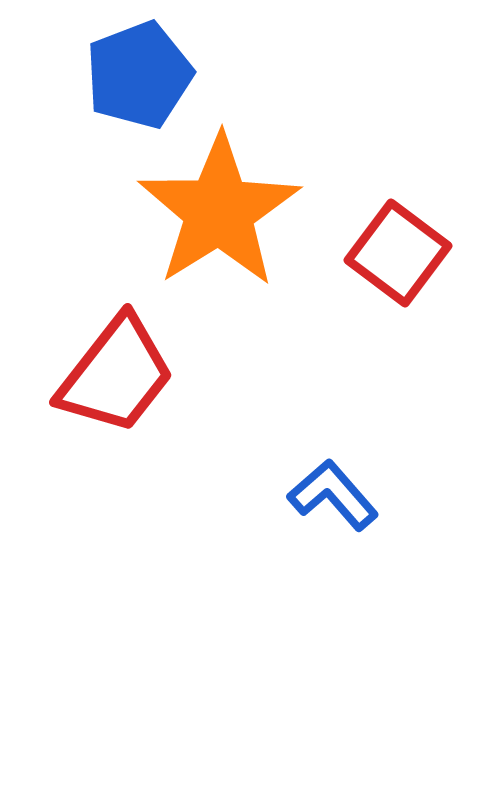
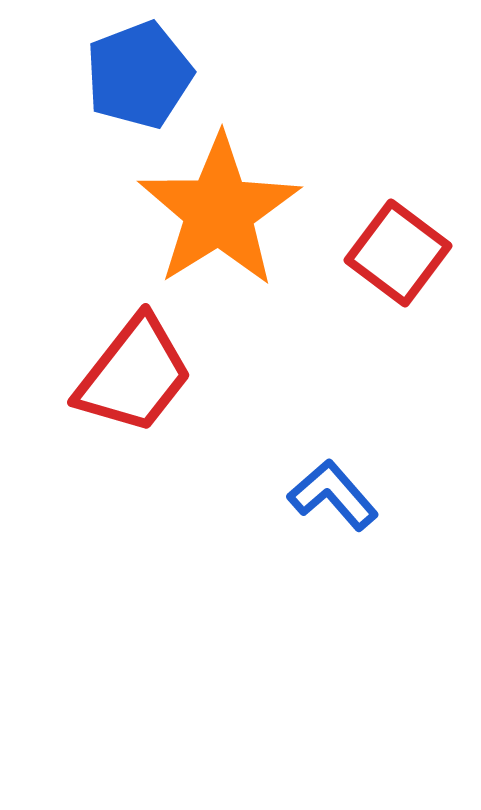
red trapezoid: moved 18 px right
